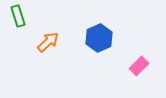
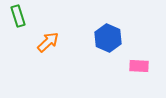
blue hexagon: moved 9 px right; rotated 12 degrees counterclockwise
pink rectangle: rotated 48 degrees clockwise
